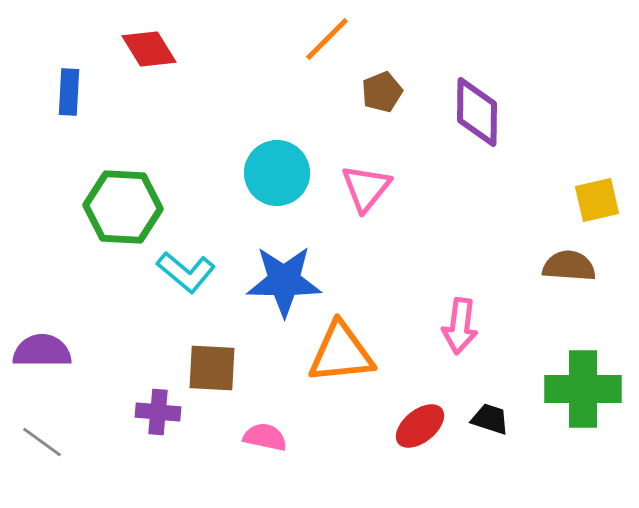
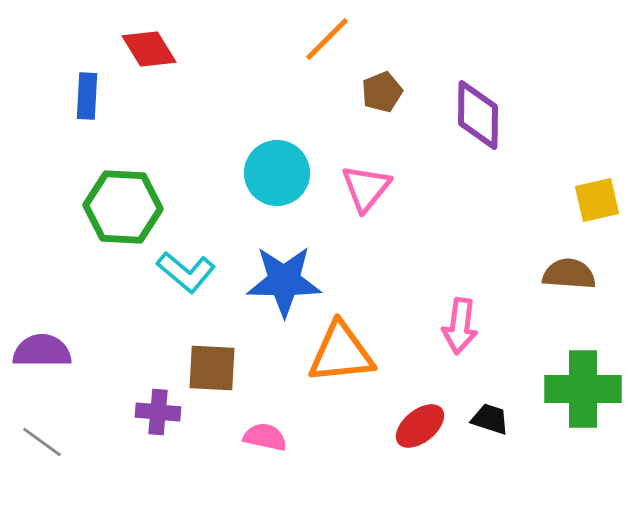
blue rectangle: moved 18 px right, 4 px down
purple diamond: moved 1 px right, 3 px down
brown semicircle: moved 8 px down
